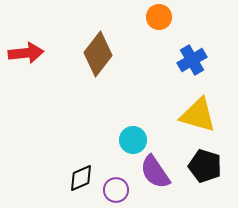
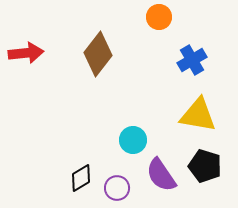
yellow triangle: rotated 6 degrees counterclockwise
purple semicircle: moved 6 px right, 3 px down
black diamond: rotated 8 degrees counterclockwise
purple circle: moved 1 px right, 2 px up
